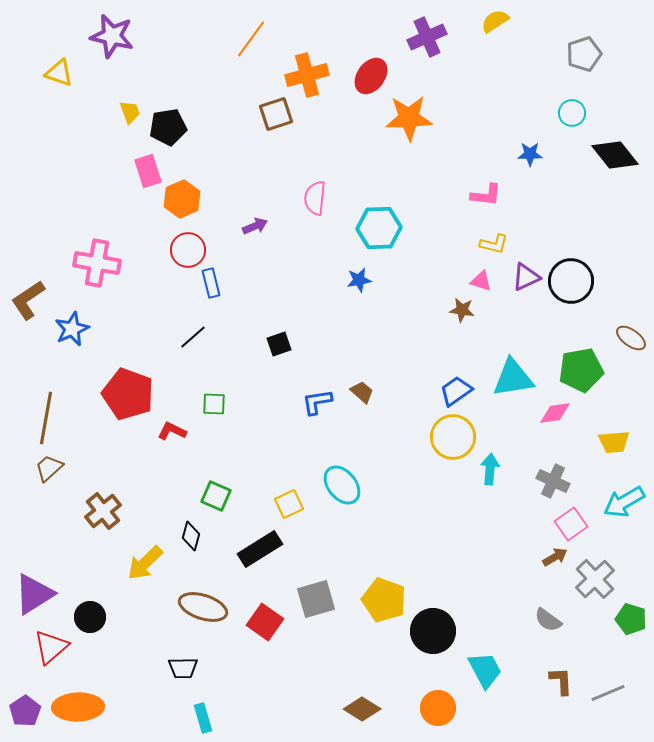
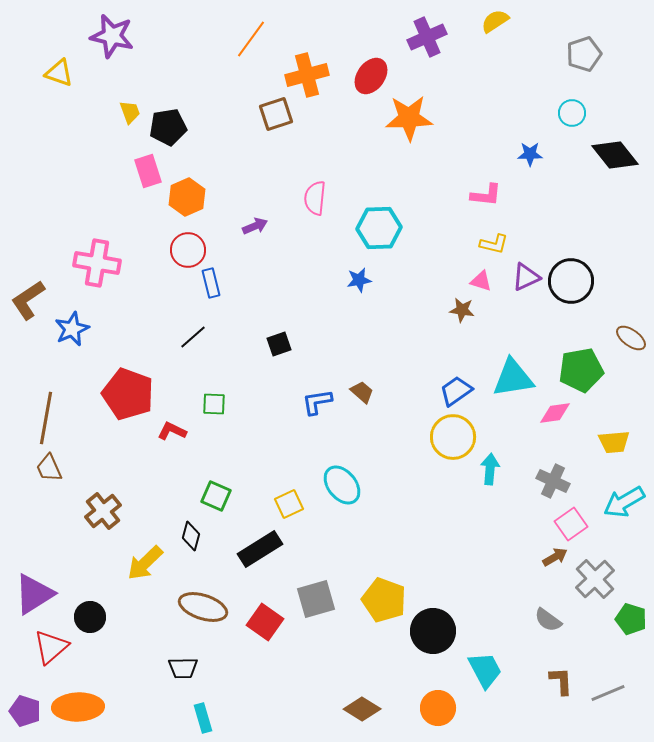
orange hexagon at (182, 199): moved 5 px right, 2 px up
brown trapezoid at (49, 468): rotated 72 degrees counterclockwise
purple pentagon at (25, 711): rotated 20 degrees counterclockwise
